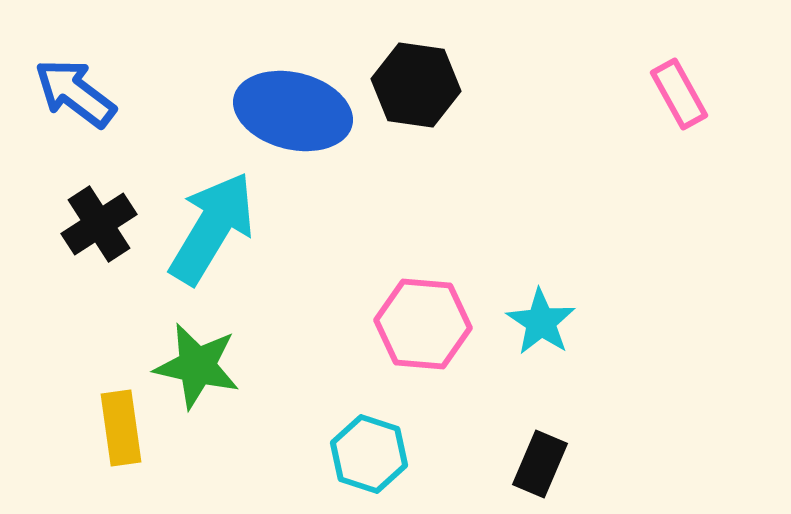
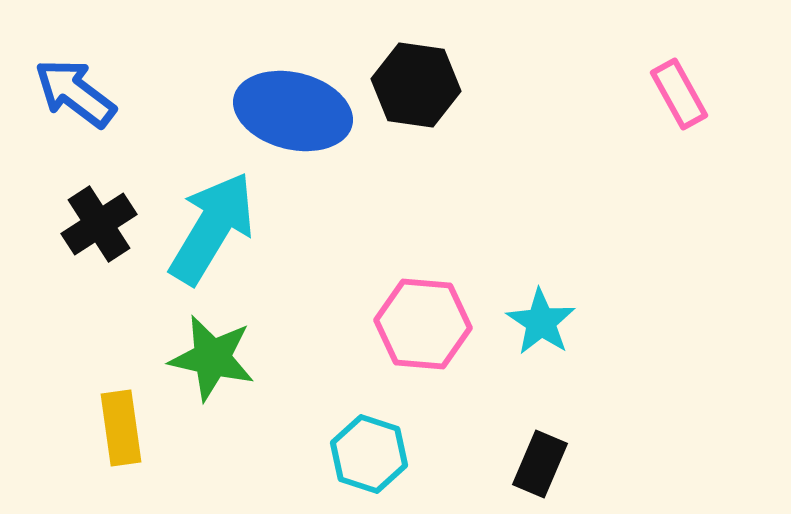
green star: moved 15 px right, 8 px up
